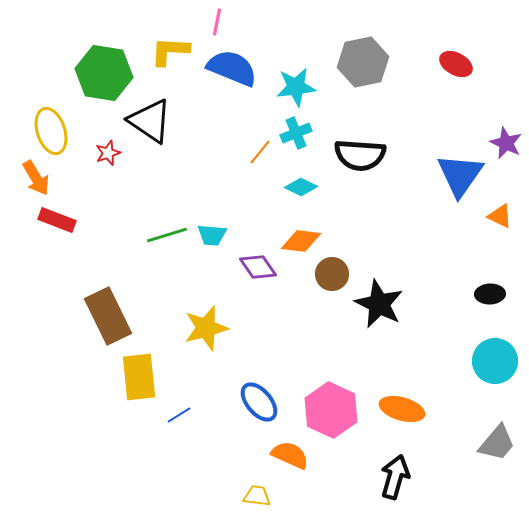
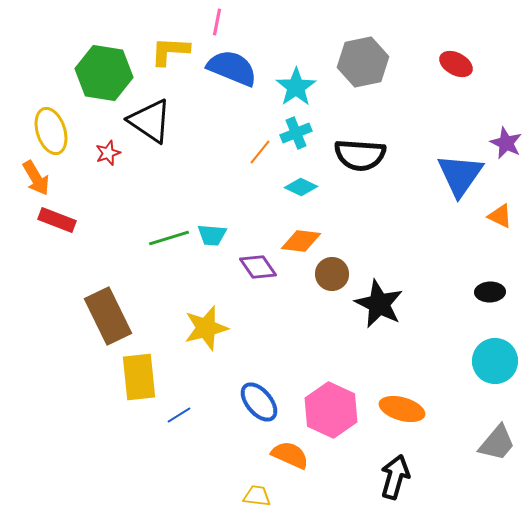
cyan star: rotated 27 degrees counterclockwise
green line: moved 2 px right, 3 px down
black ellipse: moved 2 px up
